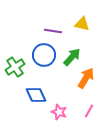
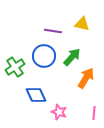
blue circle: moved 1 px down
pink line: moved 5 px right, 2 px down; rotated 24 degrees counterclockwise
